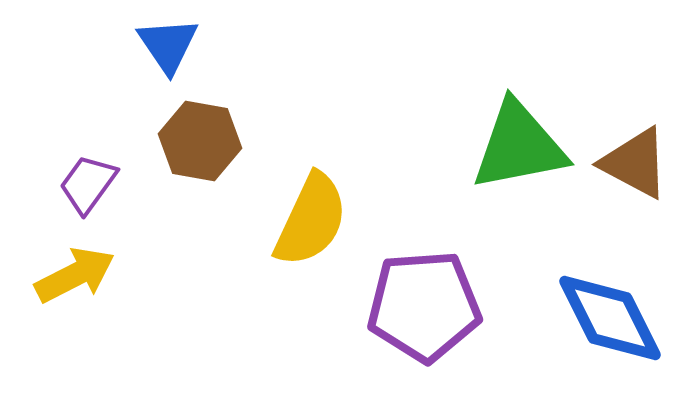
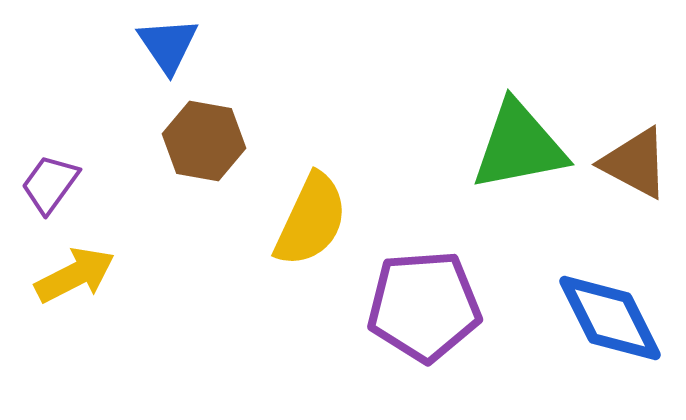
brown hexagon: moved 4 px right
purple trapezoid: moved 38 px left
